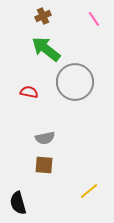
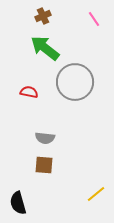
green arrow: moved 1 px left, 1 px up
gray semicircle: rotated 18 degrees clockwise
yellow line: moved 7 px right, 3 px down
